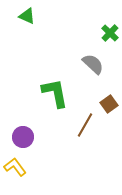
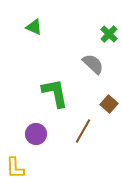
green triangle: moved 7 px right, 11 px down
green cross: moved 1 px left, 1 px down
brown square: rotated 12 degrees counterclockwise
brown line: moved 2 px left, 6 px down
purple circle: moved 13 px right, 3 px up
yellow L-shape: moved 1 px down; rotated 145 degrees counterclockwise
